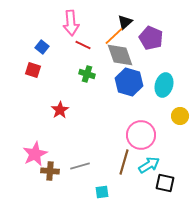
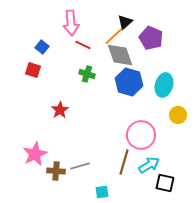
yellow circle: moved 2 px left, 1 px up
brown cross: moved 6 px right
